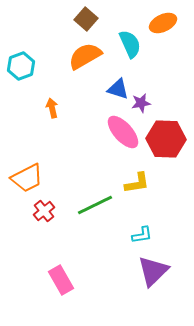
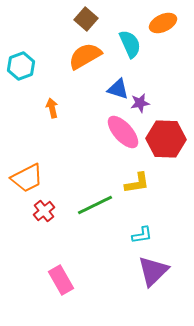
purple star: moved 1 px left
